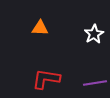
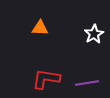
purple line: moved 8 px left
